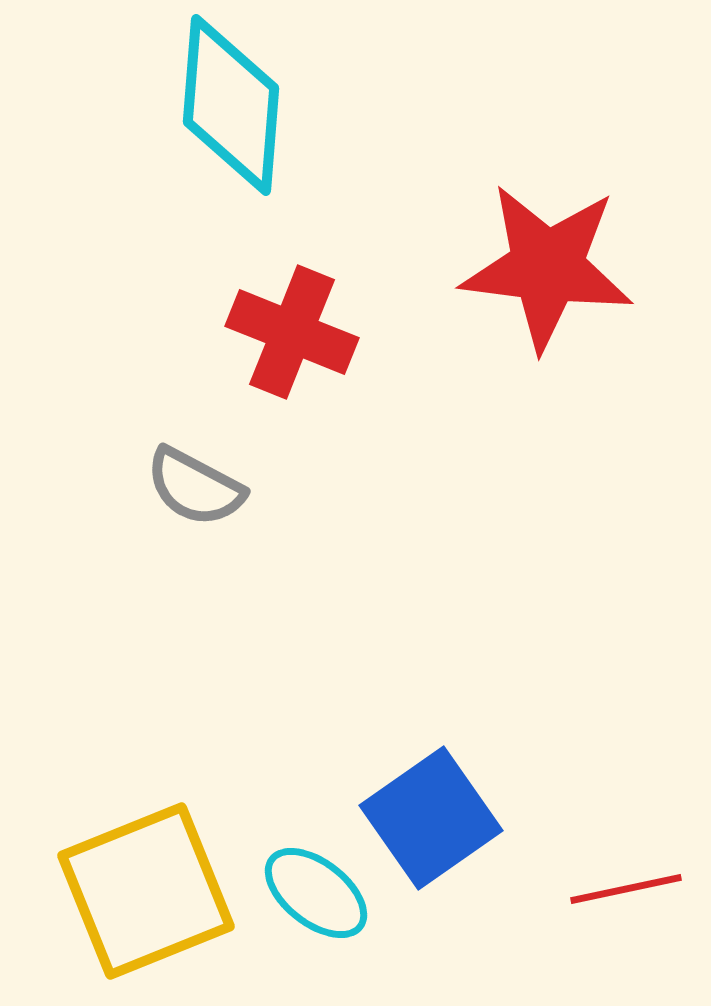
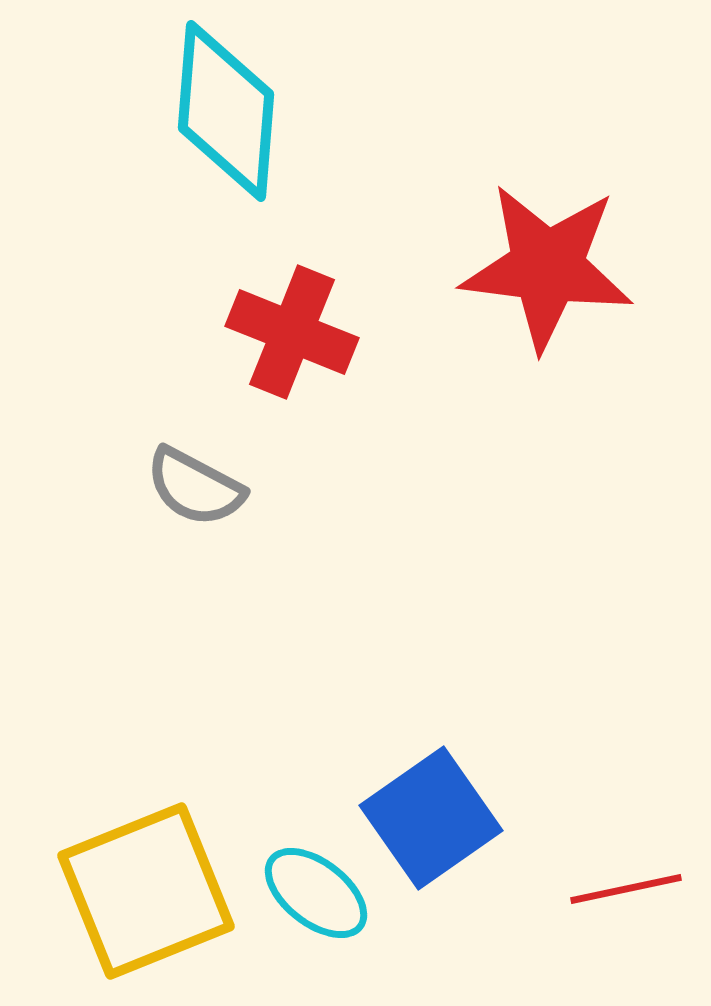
cyan diamond: moved 5 px left, 6 px down
